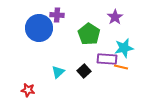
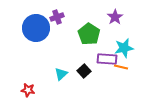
purple cross: moved 2 px down; rotated 24 degrees counterclockwise
blue circle: moved 3 px left
cyan triangle: moved 3 px right, 2 px down
